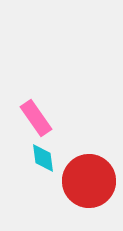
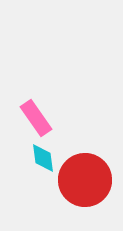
red circle: moved 4 px left, 1 px up
